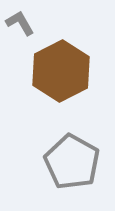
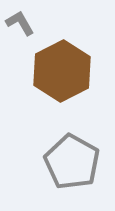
brown hexagon: moved 1 px right
